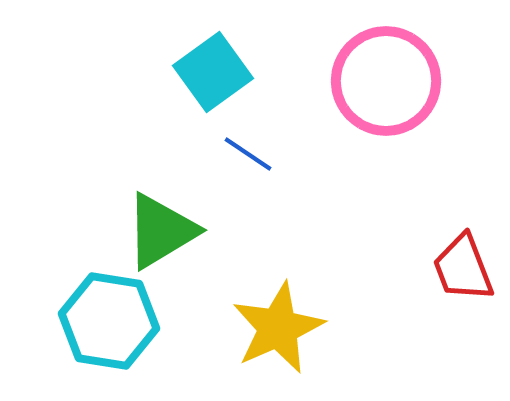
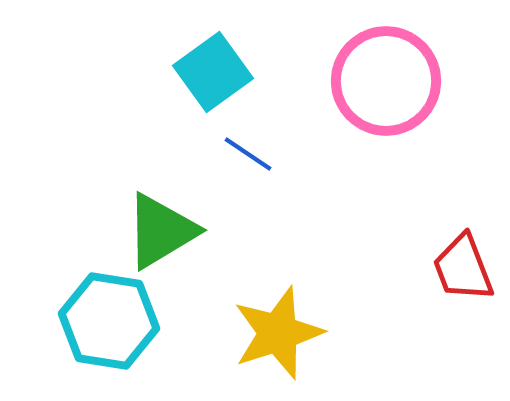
yellow star: moved 5 px down; rotated 6 degrees clockwise
